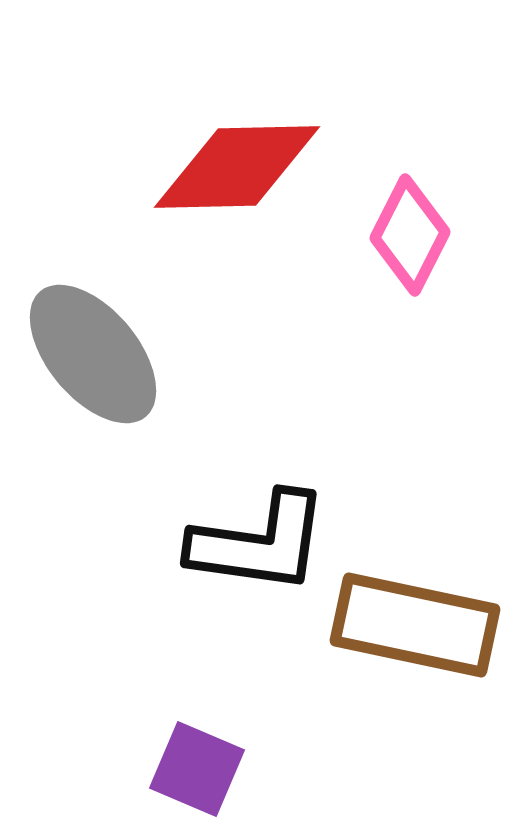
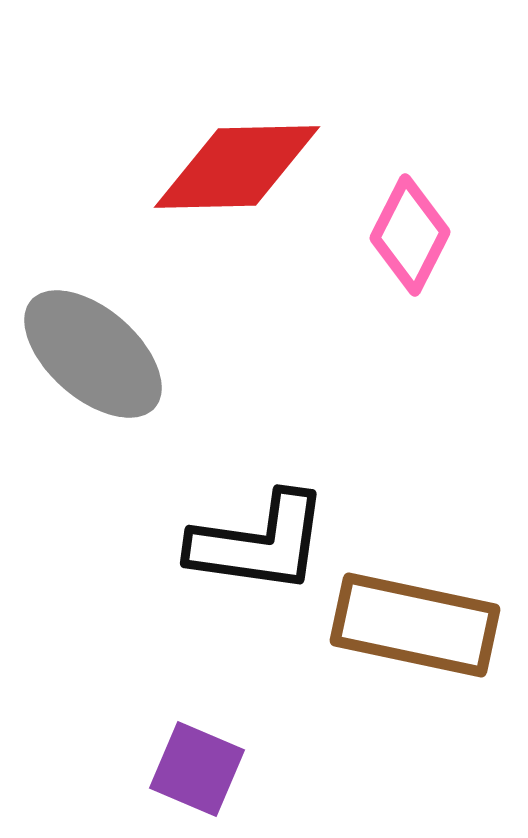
gray ellipse: rotated 9 degrees counterclockwise
